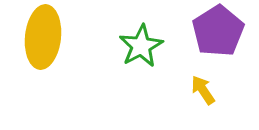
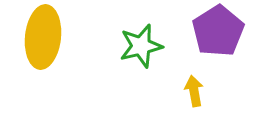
green star: rotated 15 degrees clockwise
yellow arrow: moved 9 px left, 1 px down; rotated 24 degrees clockwise
